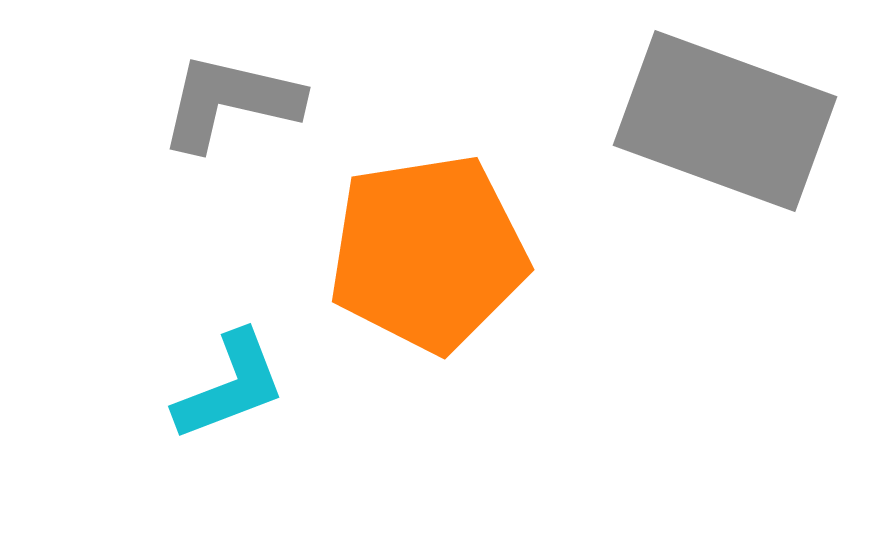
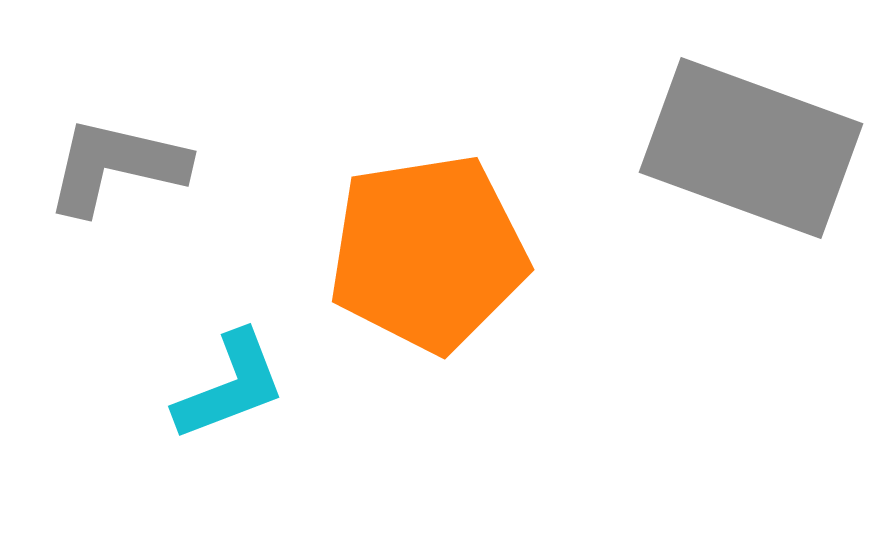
gray L-shape: moved 114 px left, 64 px down
gray rectangle: moved 26 px right, 27 px down
